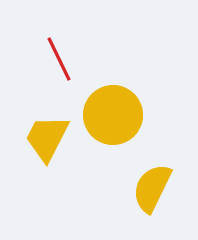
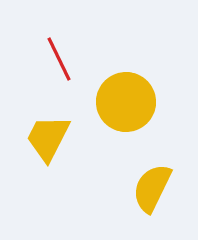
yellow circle: moved 13 px right, 13 px up
yellow trapezoid: moved 1 px right
